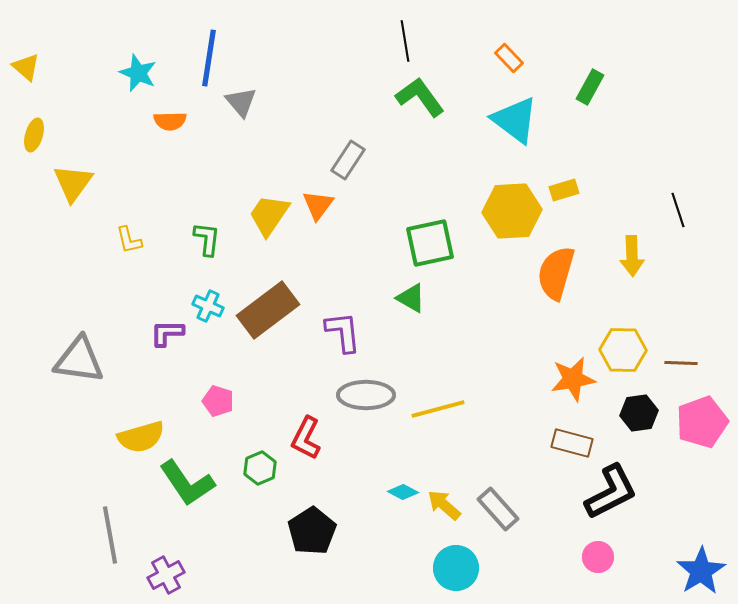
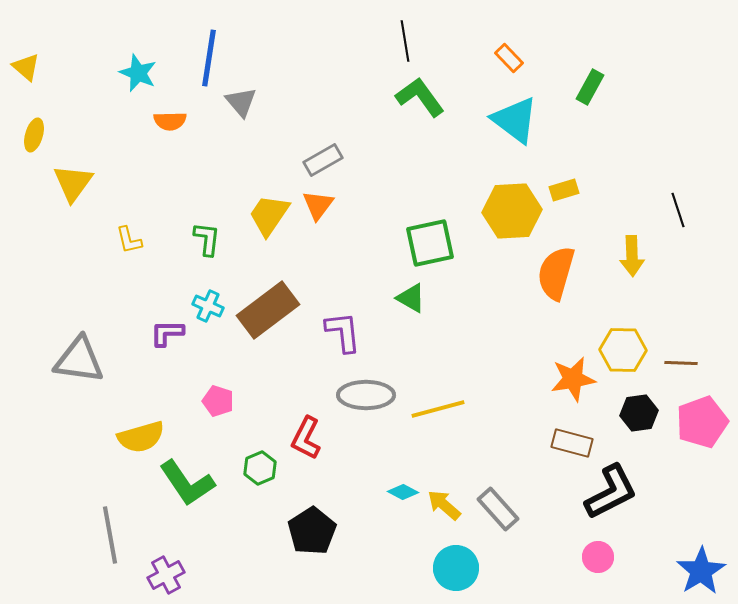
gray rectangle at (348, 160): moved 25 px left; rotated 27 degrees clockwise
